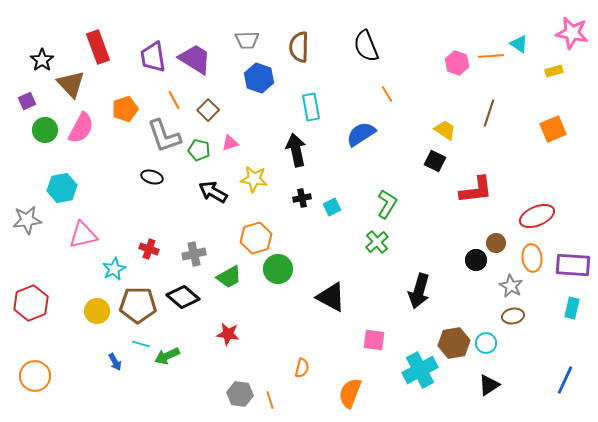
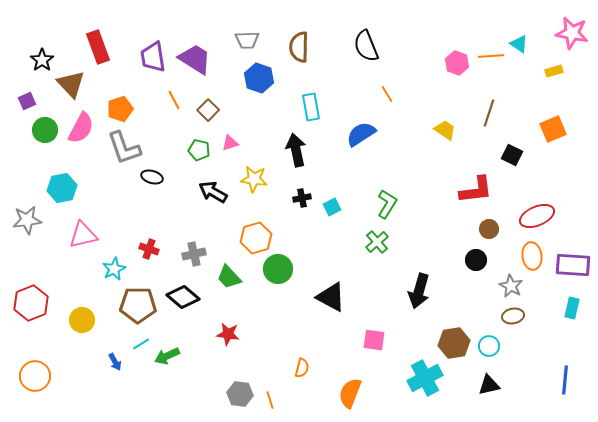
orange pentagon at (125, 109): moved 5 px left
gray L-shape at (164, 136): moved 40 px left, 12 px down
black square at (435, 161): moved 77 px right, 6 px up
brown circle at (496, 243): moved 7 px left, 14 px up
orange ellipse at (532, 258): moved 2 px up
green trapezoid at (229, 277): rotated 76 degrees clockwise
yellow circle at (97, 311): moved 15 px left, 9 px down
cyan circle at (486, 343): moved 3 px right, 3 px down
cyan line at (141, 344): rotated 48 degrees counterclockwise
cyan cross at (420, 370): moved 5 px right, 8 px down
blue line at (565, 380): rotated 20 degrees counterclockwise
black triangle at (489, 385): rotated 20 degrees clockwise
